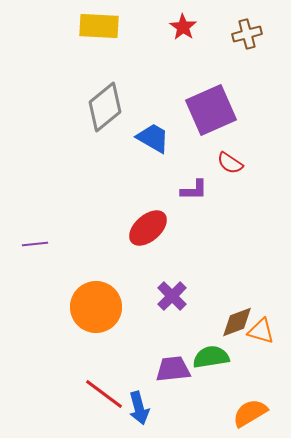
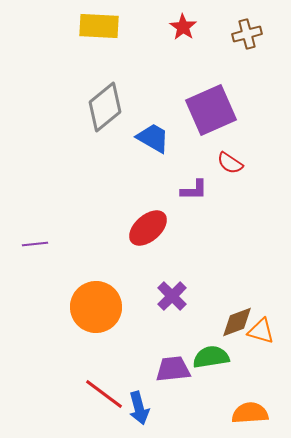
orange semicircle: rotated 27 degrees clockwise
